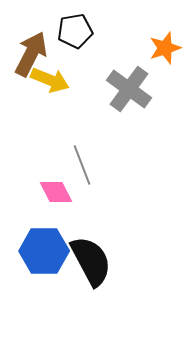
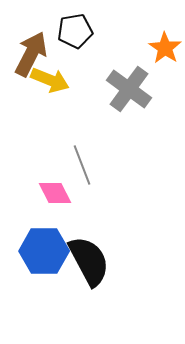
orange star: rotated 20 degrees counterclockwise
pink diamond: moved 1 px left, 1 px down
black semicircle: moved 2 px left
